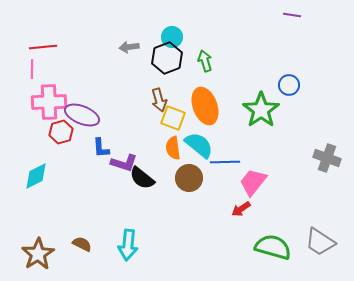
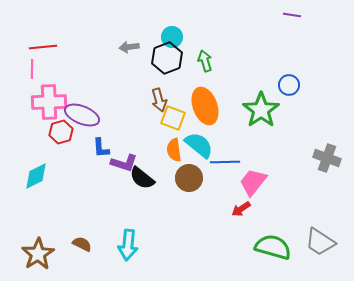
orange semicircle: moved 1 px right, 2 px down
